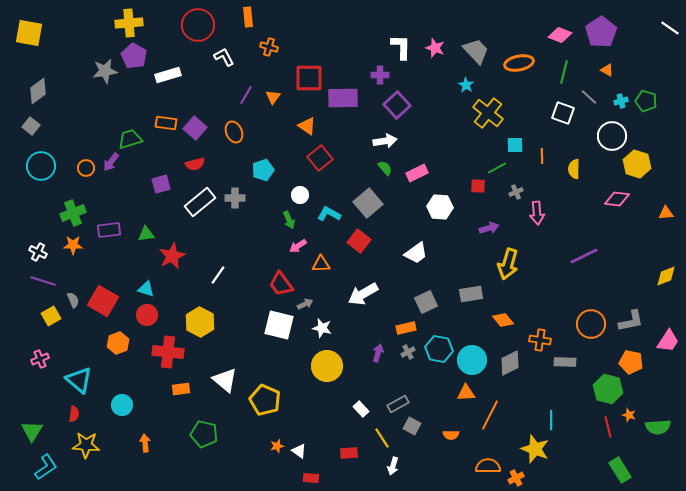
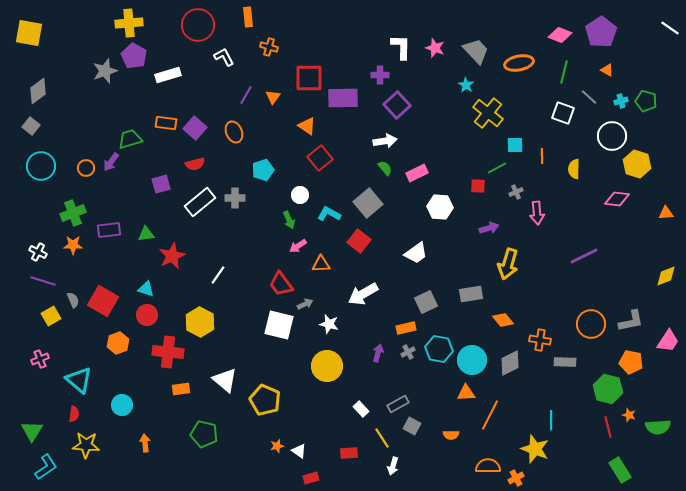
gray star at (105, 71): rotated 10 degrees counterclockwise
white star at (322, 328): moved 7 px right, 4 px up
red rectangle at (311, 478): rotated 21 degrees counterclockwise
